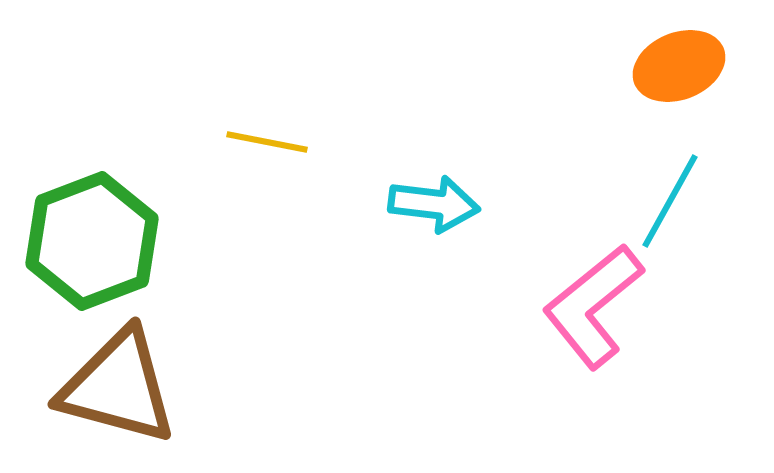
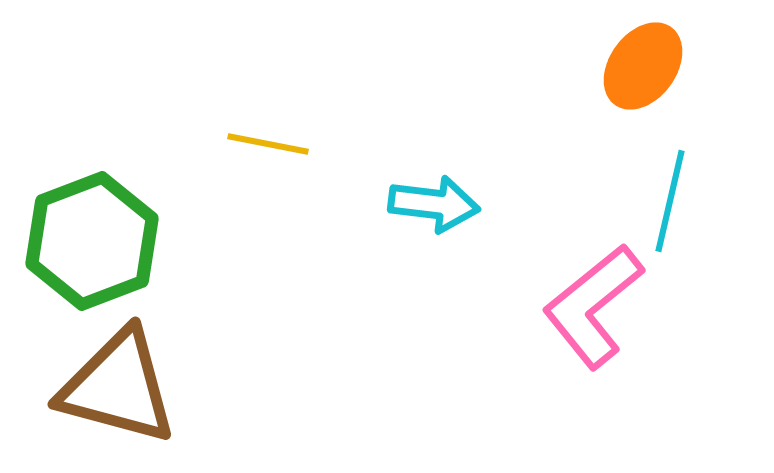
orange ellipse: moved 36 px left; rotated 32 degrees counterclockwise
yellow line: moved 1 px right, 2 px down
cyan line: rotated 16 degrees counterclockwise
